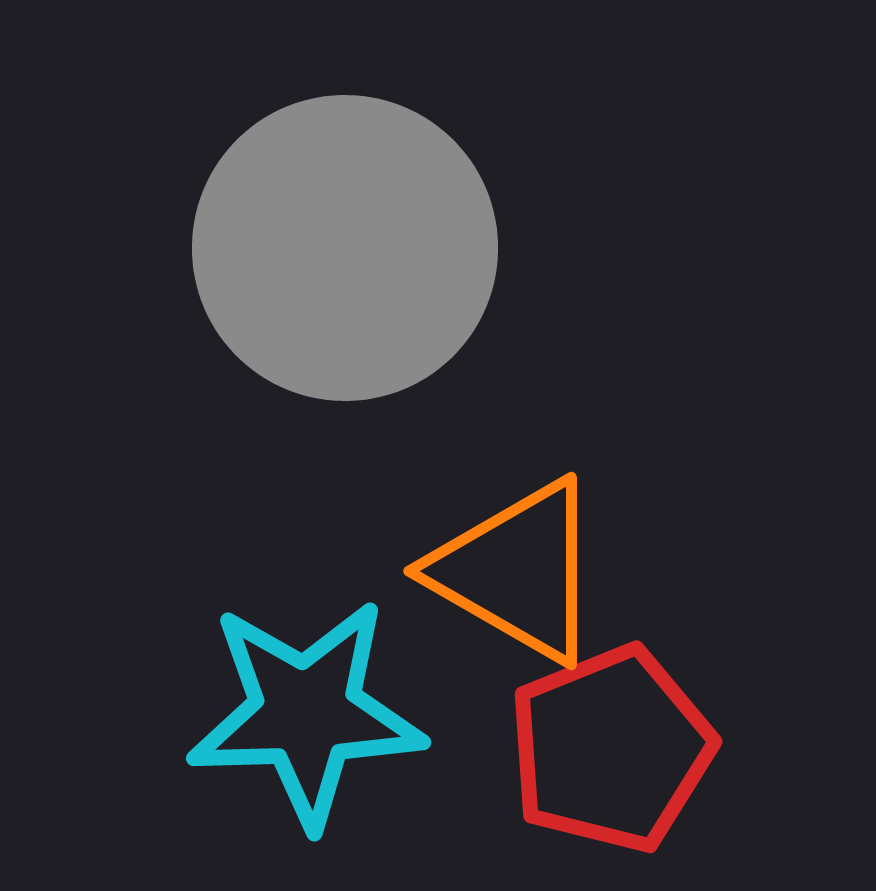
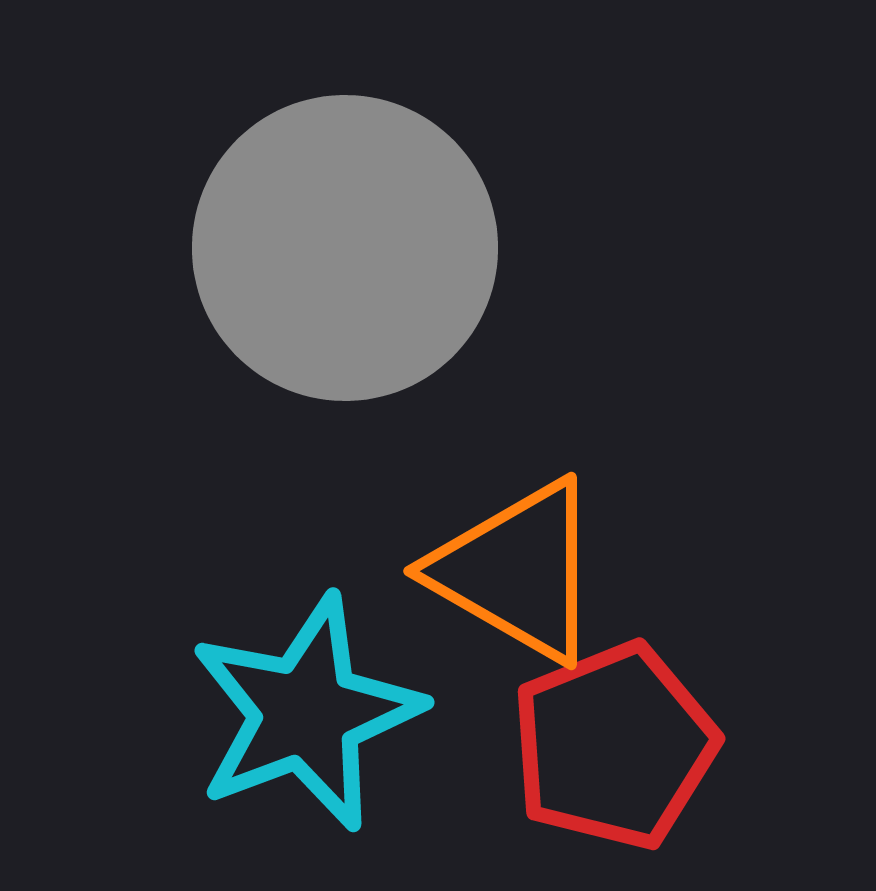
cyan star: rotated 19 degrees counterclockwise
red pentagon: moved 3 px right, 3 px up
